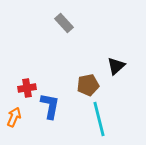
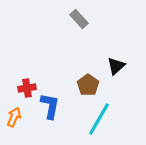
gray rectangle: moved 15 px right, 4 px up
brown pentagon: rotated 25 degrees counterclockwise
cyan line: rotated 44 degrees clockwise
